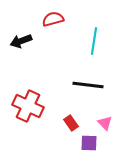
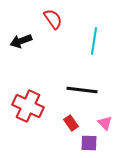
red semicircle: rotated 70 degrees clockwise
black line: moved 6 px left, 5 px down
